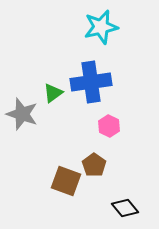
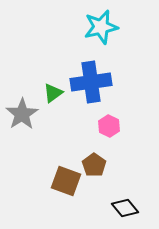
gray star: rotated 20 degrees clockwise
